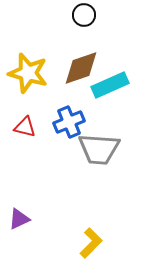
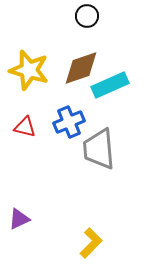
black circle: moved 3 px right, 1 px down
yellow star: moved 1 px right, 3 px up
gray trapezoid: rotated 81 degrees clockwise
